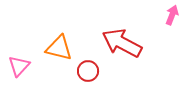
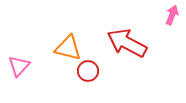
red arrow: moved 5 px right
orange triangle: moved 9 px right
